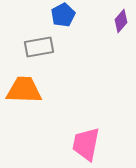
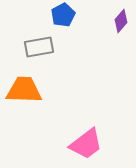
pink trapezoid: rotated 138 degrees counterclockwise
